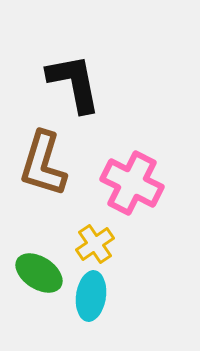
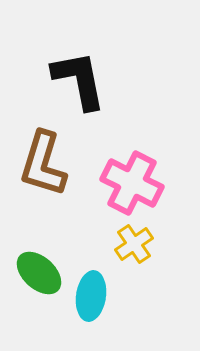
black L-shape: moved 5 px right, 3 px up
yellow cross: moved 39 px right
green ellipse: rotated 9 degrees clockwise
